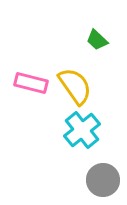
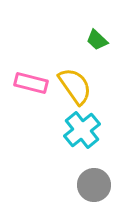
gray circle: moved 9 px left, 5 px down
